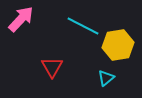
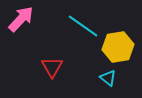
cyan line: rotated 8 degrees clockwise
yellow hexagon: moved 2 px down
cyan triangle: moved 2 px right; rotated 42 degrees counterclockwise
